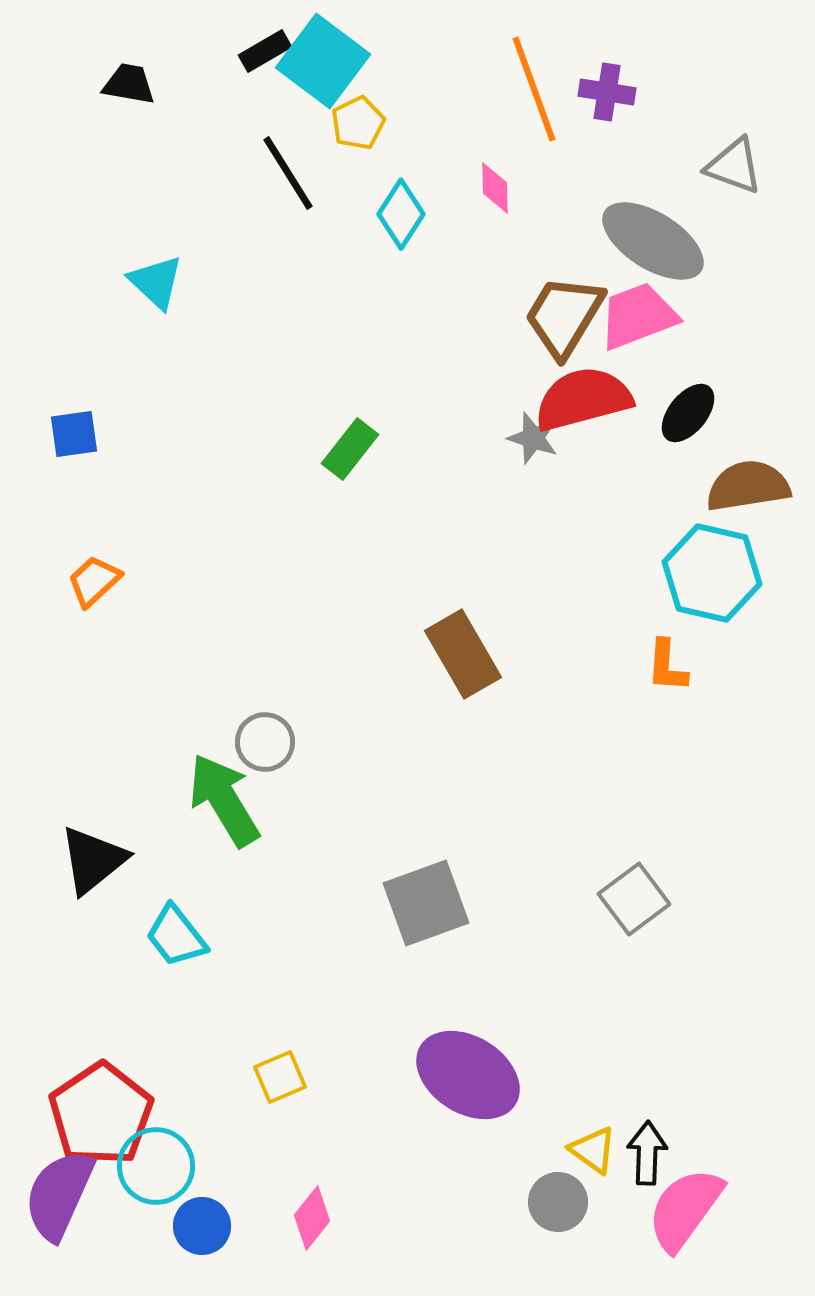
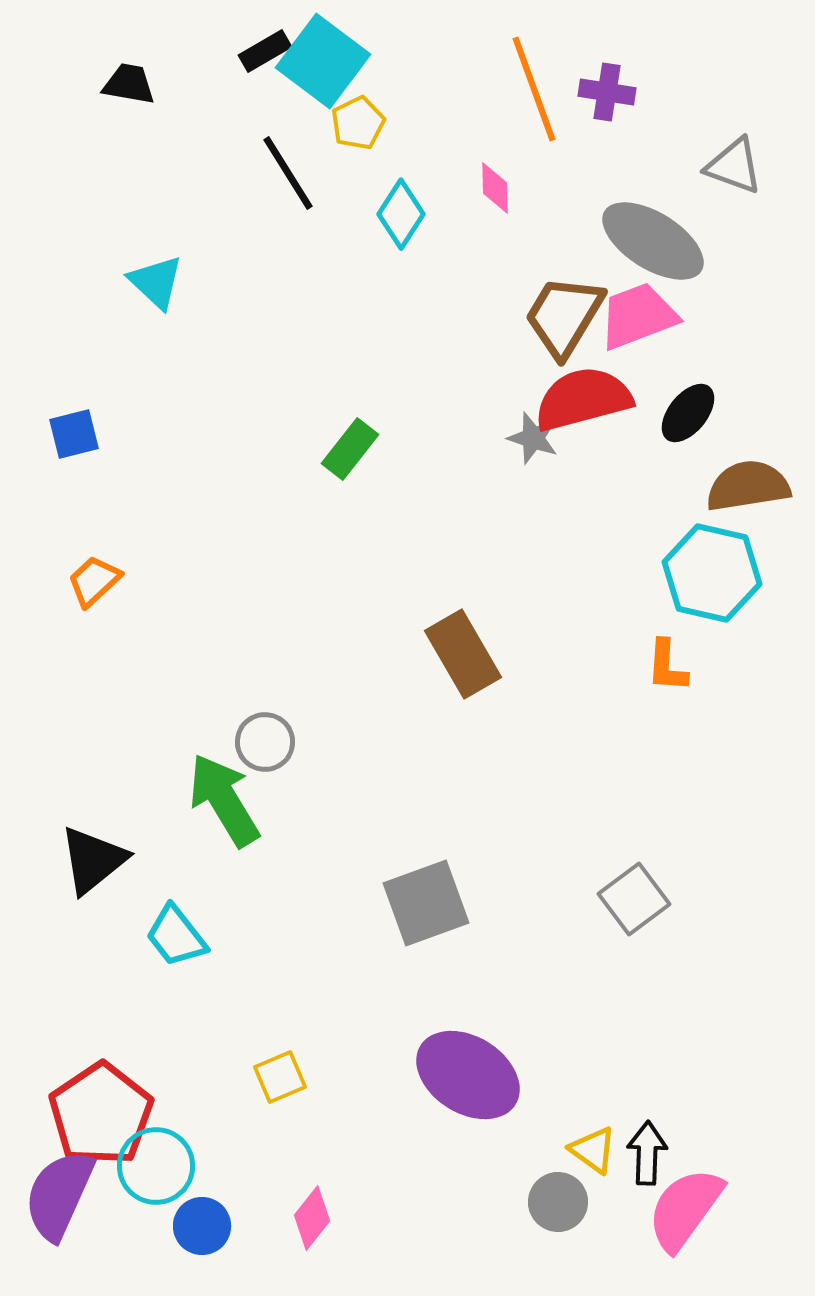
blue square at (74, 434): rotated 6 degrees counterclockwise
